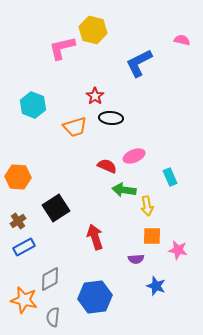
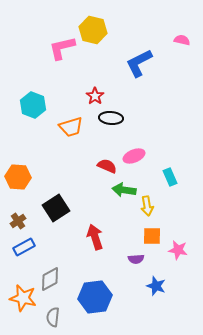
orange trapezoid: moved 4 px left
orange star: moved 1 px left, 2 px up
